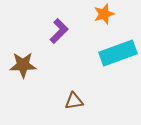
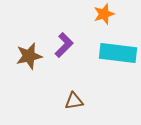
purple L-shape: moved 5 px right, 14 px down
cyan rectangle: rotated 27 degrees clockwise
brown star: moved 6 px right, 9 px up; rotated 12 degrees counterclockwise
